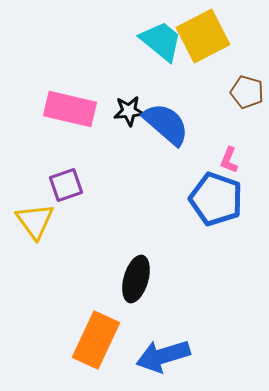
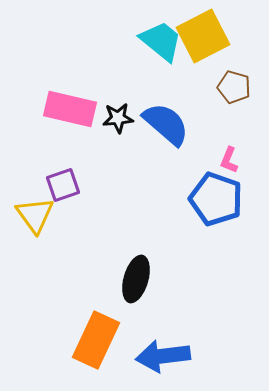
brown pentagon: moved 13 px left, 5 px up
black star: moved 11 px left, 7 px down
purple square: moved 3 px left
yellow triangle: moved 6 px up
blue arrow: rotated 10 degrees clockwise
